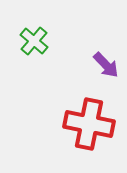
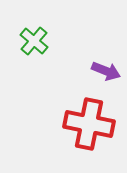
purple arrow: moved 6 px down; rotated 24 degrees counterclockwise
